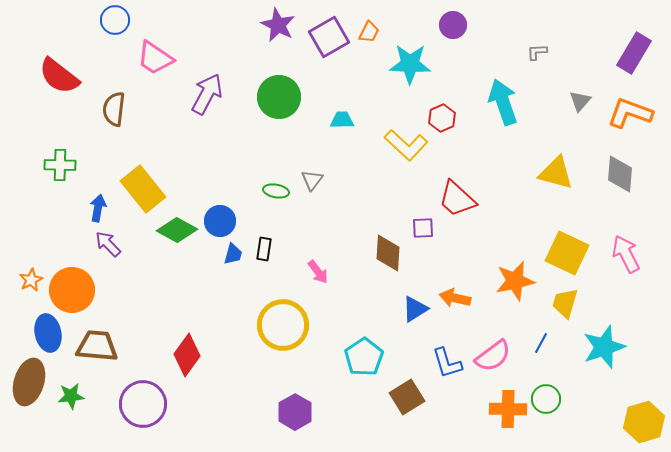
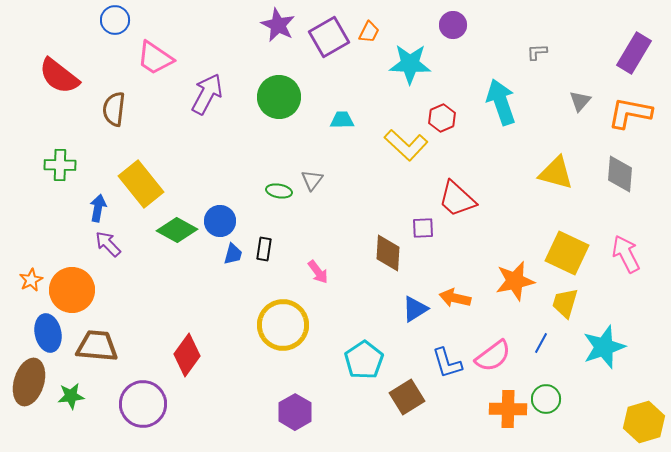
cyan arrow at (503, 102): moved 2 px left
orange L-shape at (630, 113): rotated 9 degrees counterclockwise
yellow rectangle at (143, 189): moved 2 px left, 5 px up
green ellipse at (276, 191): moved 3 px right
cyan pentagon at (364, 357): moved 3 px down
